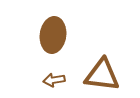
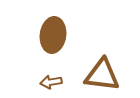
brown arrow: moved 3 px left, 2 px down
